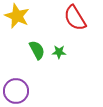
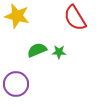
yellow star: rotated 10 degrees counterclockwise
green semicircle: rotated 84 degrees counterclockwise
purple circle: moved 7 px up
